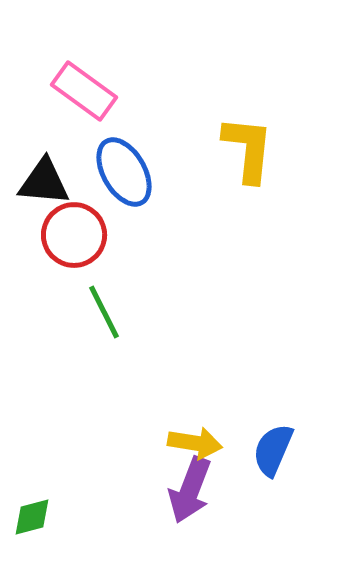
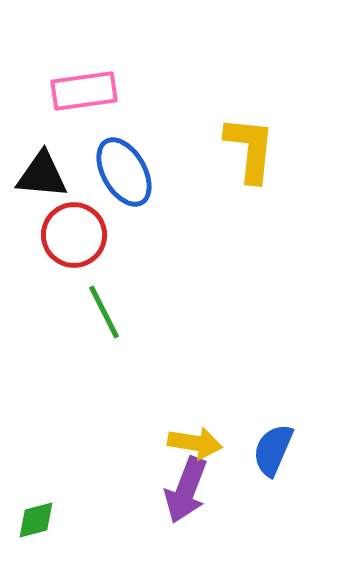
pink rectangle: rotated 44 degrees counterclockwise
yellow L-shape: moved 2 px right
black triangle: moved 2 px left, 7 px up
purple arrow: moved 4 px left
green diamond: moved 4 px right, 3 px down
